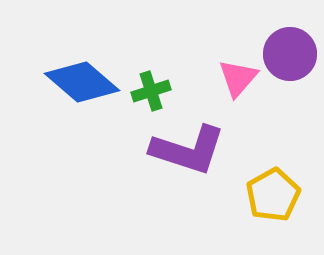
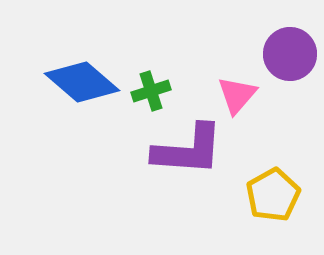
pink triangle: moved 1 px left, 17 px down
purple L-shape: rotated 14 degrees counterclockwise
